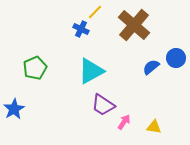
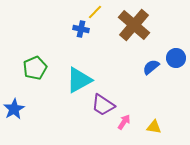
blue cross: rotated 14 degrees counterclockwise
cyan triangle: moved 12 px left, 9 px down
